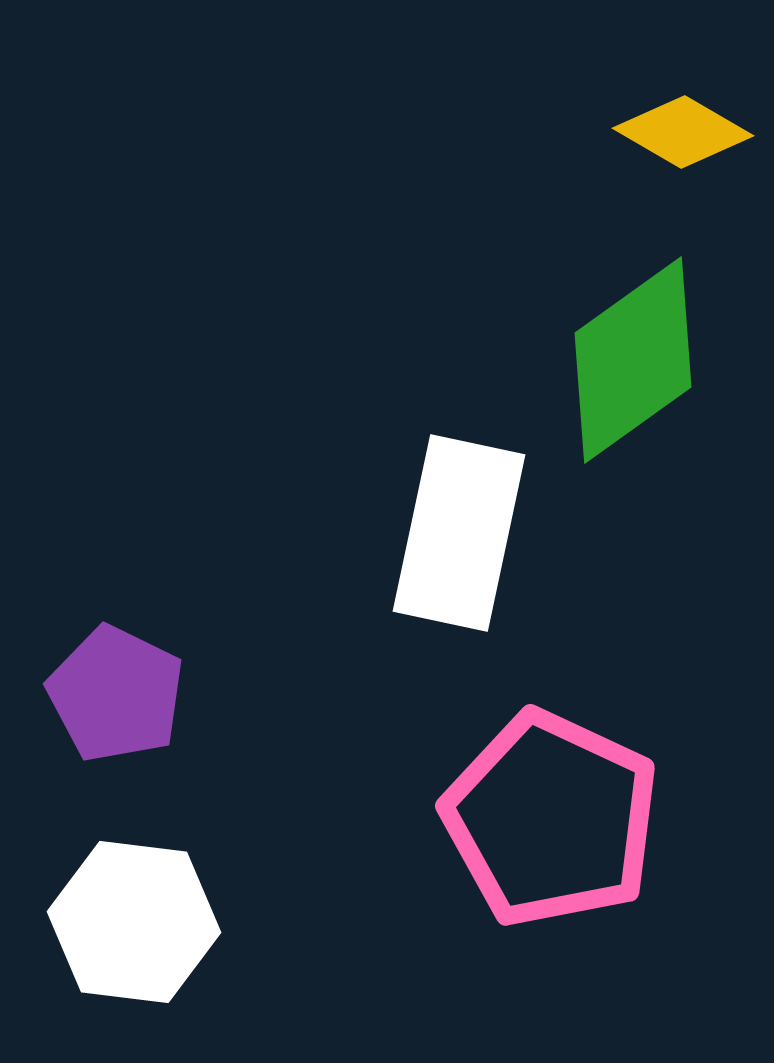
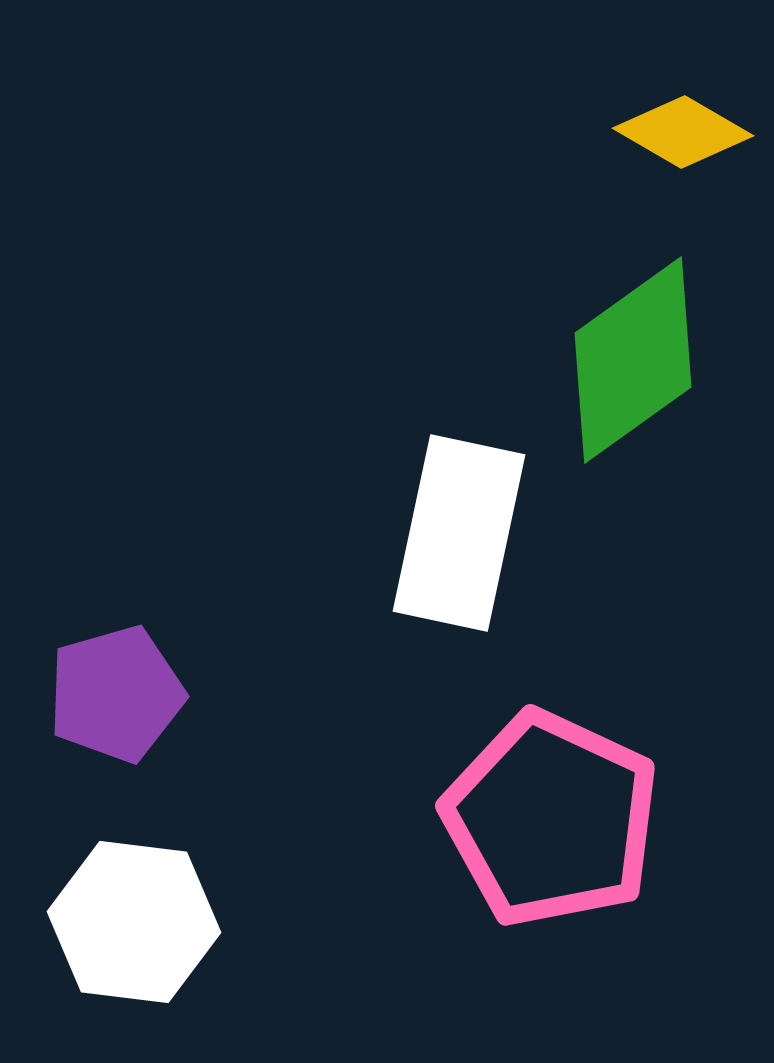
purple pentagon: rotated 30 degrees clockwise
